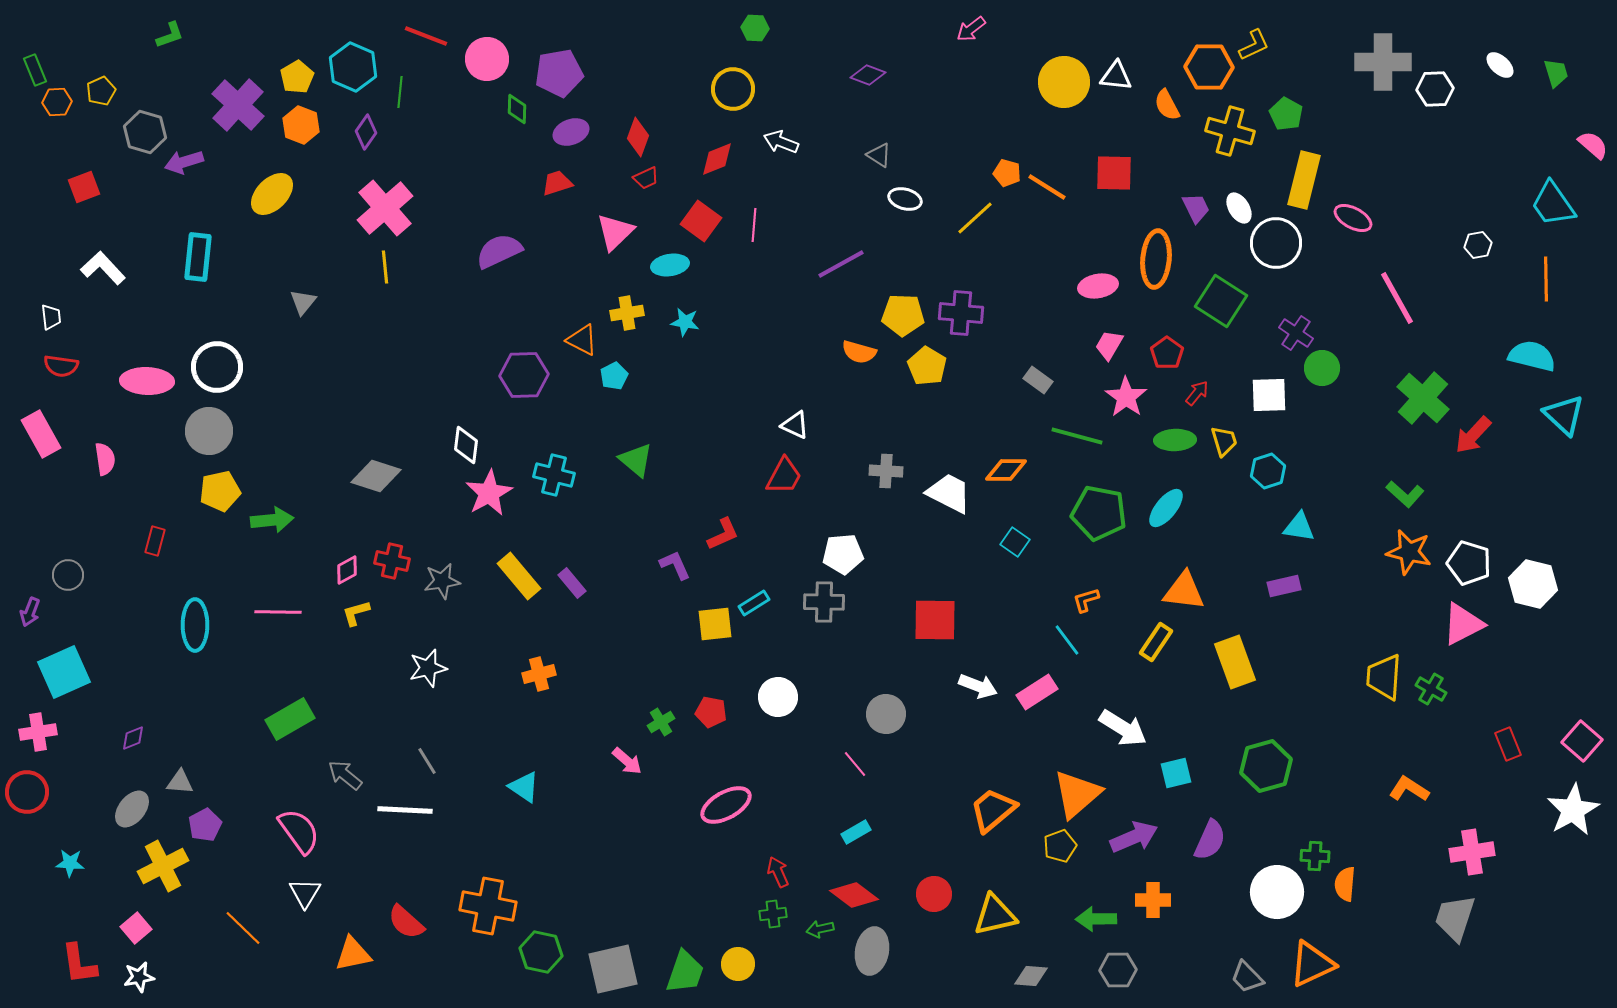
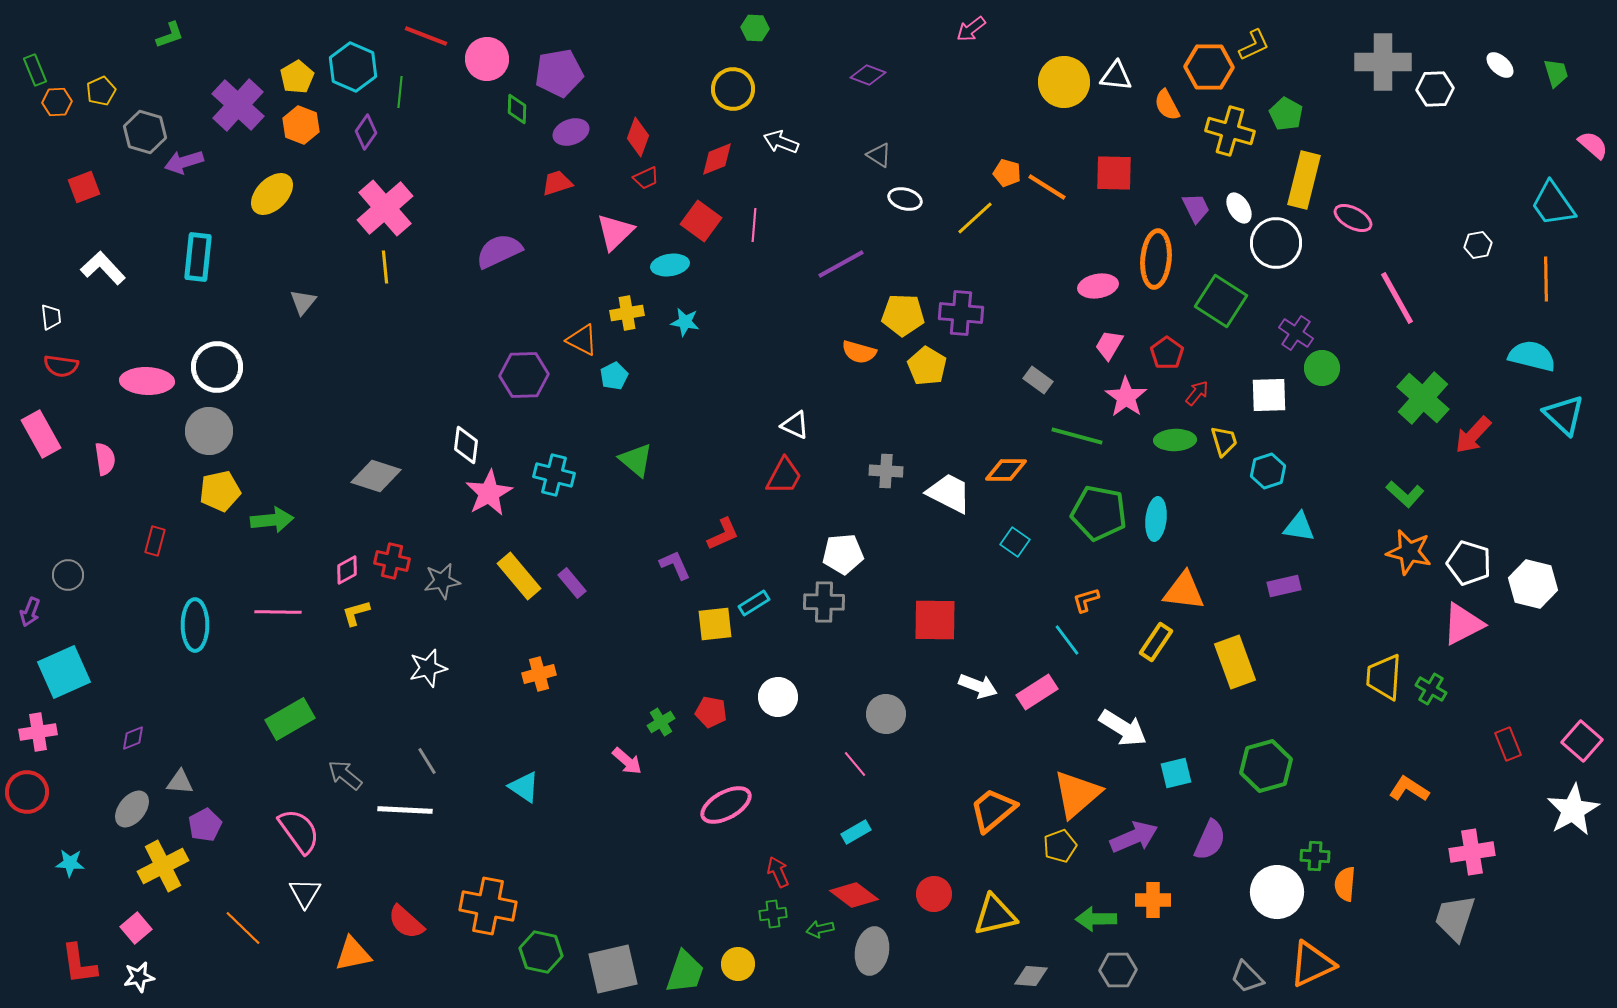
cyan ellipse at (1166, 508): moved 10 px left, 11 px down; rotated 33 degrees counterclockwise
